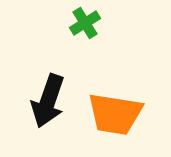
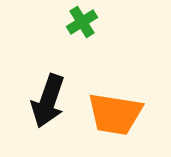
green cross: moved 3 px left, 1 px up
